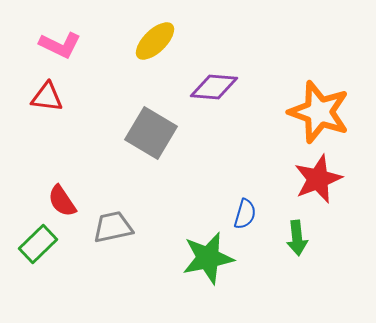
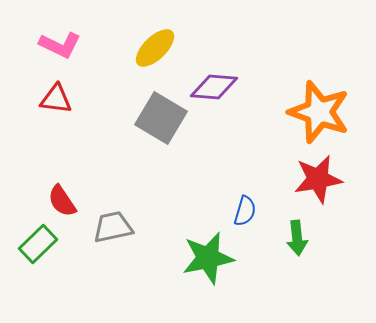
yellow ellipse: moved 7 px down
red triangle: moved 9 px right, 2 px down
gray square: moved 10 px right, 15 px up
red star: rotated 12 degrees clockwise
blue semicircle: moved 3 px up
